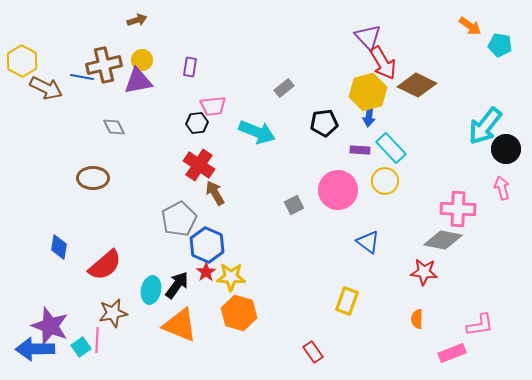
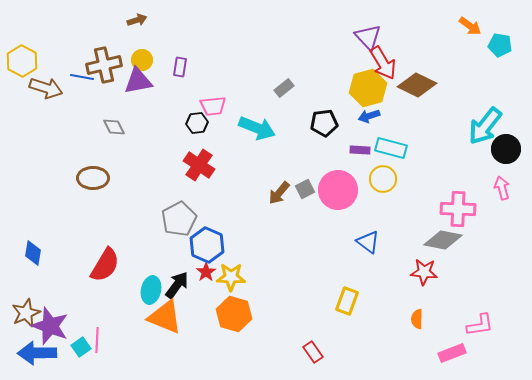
purple rectangle at (190, 67): moved 10 px left
brown arrow at (46, 88): rotated 8 degrees counterclockwise
yellow hexagon at (368, 92): moved 4 px up
blue arrow at (369, 116): rotated 65 degrees clockwise
cyan arrow at (257, 132): moved 4 px up
cyan rectangle at (391, 148): rotated 32 degrees counterclockwise
yellow circle at (385, 181): moved 2 px left, 2 px up
brown arrow at (215, 193): moved 64 px right; rotated 110 degrees counterclockwise
gray square at (294, 205): moved 11 px right, 16 px up
blue diamond at (59, 247): moved 26 px left, 6 px down
red semicircle at (105, 265): rotated 18 degrees counterclockwise
brown star at (113, 313): moved 87 px left; rotated 12 degrees counterclockwise
orange hexagon at (239, 313): moved 5 px left, 1 px down
orange triangle at (180, 325): moved 15 px left, 8 px up
blue arrow at (35, 349): moved 2 px right, 4 px down
